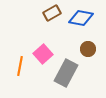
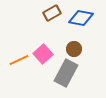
brown circle: moved 14 px left
orange line: moved 1 px left, 6 px up; rotated 54 degrees clockwise
